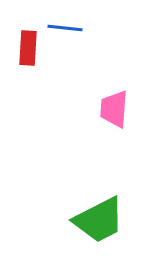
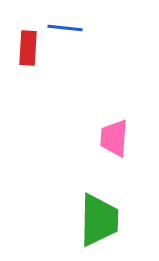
pink trapezoid: moved 29 px down
green trapezoid: rotated 62 degrees counterclockwise
